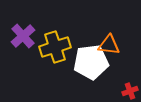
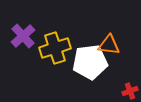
yellow cross: moved 1 px down
white pentagon: moved 1 px left
